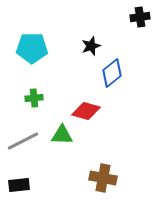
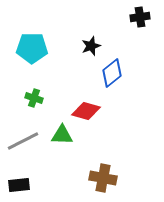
green cross: rotated 24 degrees clockwise
